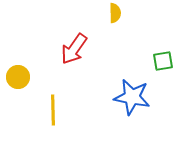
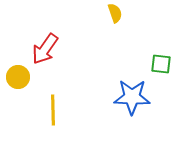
yellow semicircle: rotated 18 degrees counterclockwise
red arrow: moved 29 px left
green square: moved 2 px left, 3 px down; rotated 15 degrees clockwise
blue star: rotated 9 degrees counterclockwise
